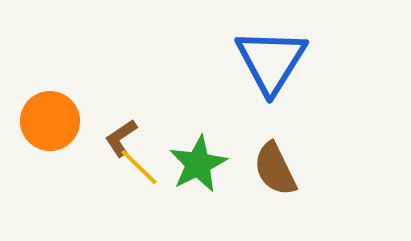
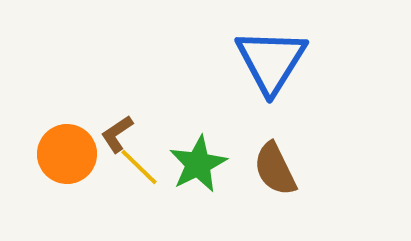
orange circle: moved 17 px right, 33 px down
brown L-shape: moved 4 px left, 4 px up
